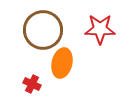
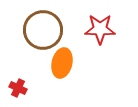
red cross: moved 14 px left, 4 px down
